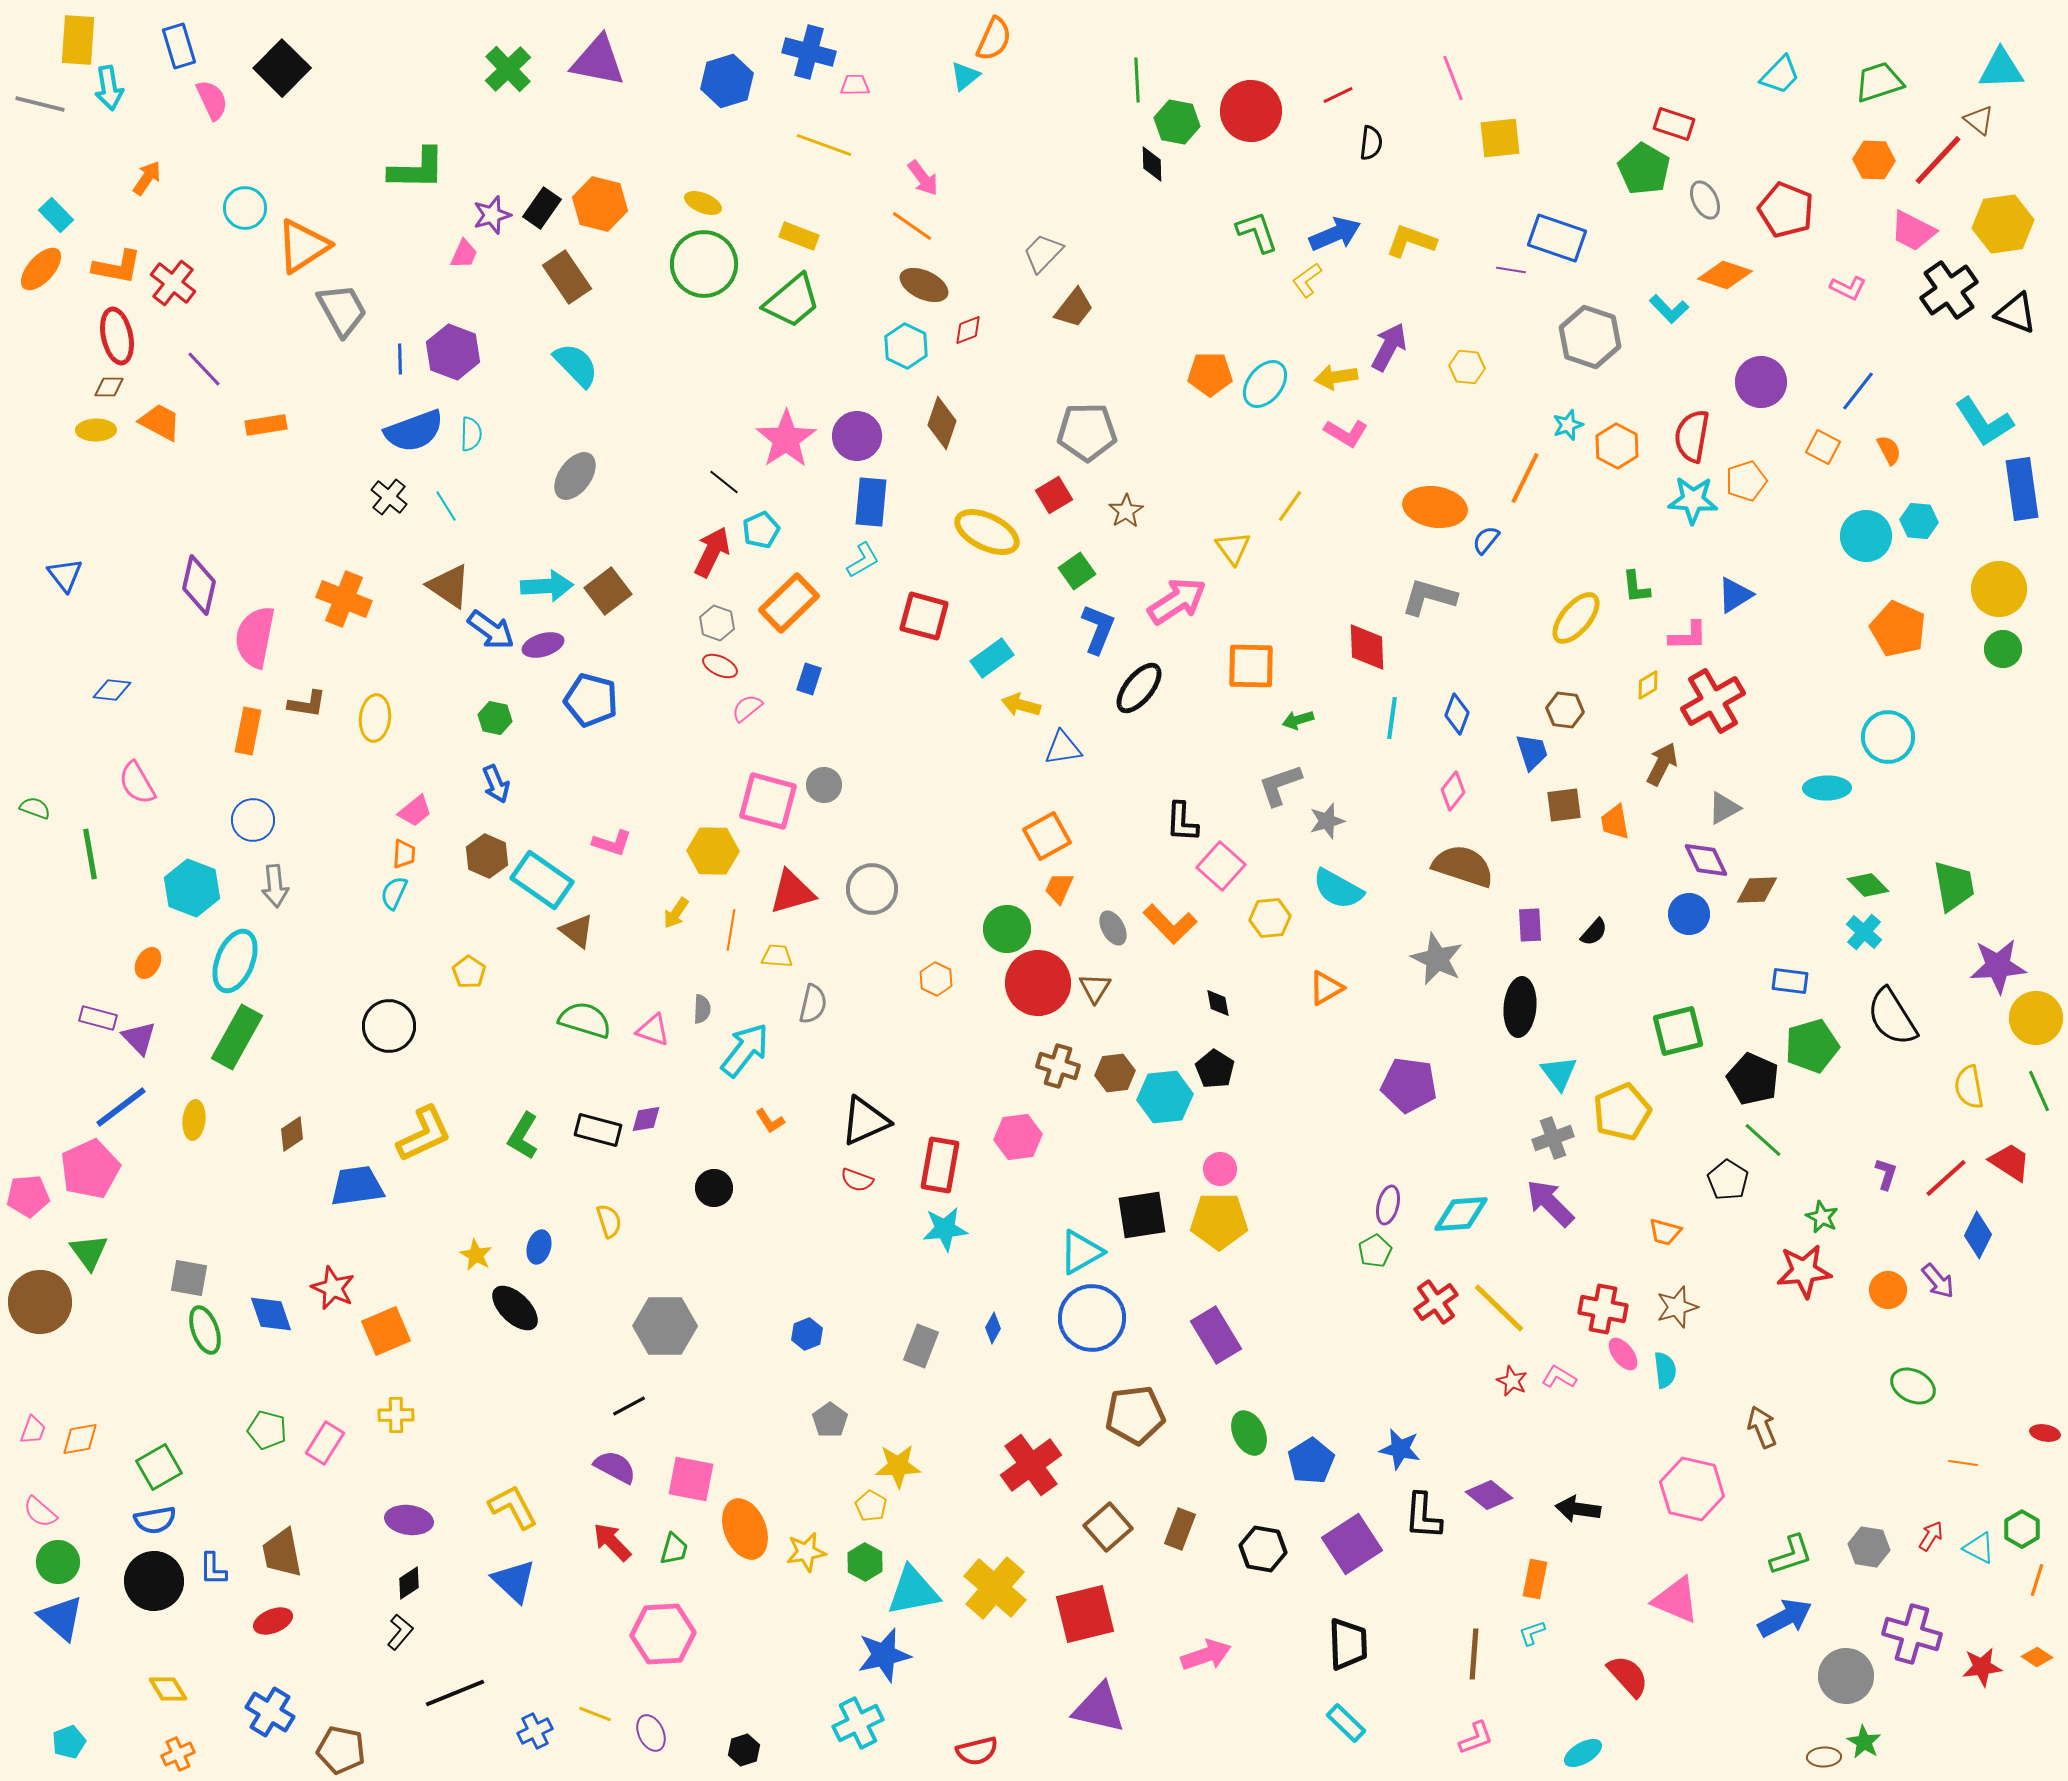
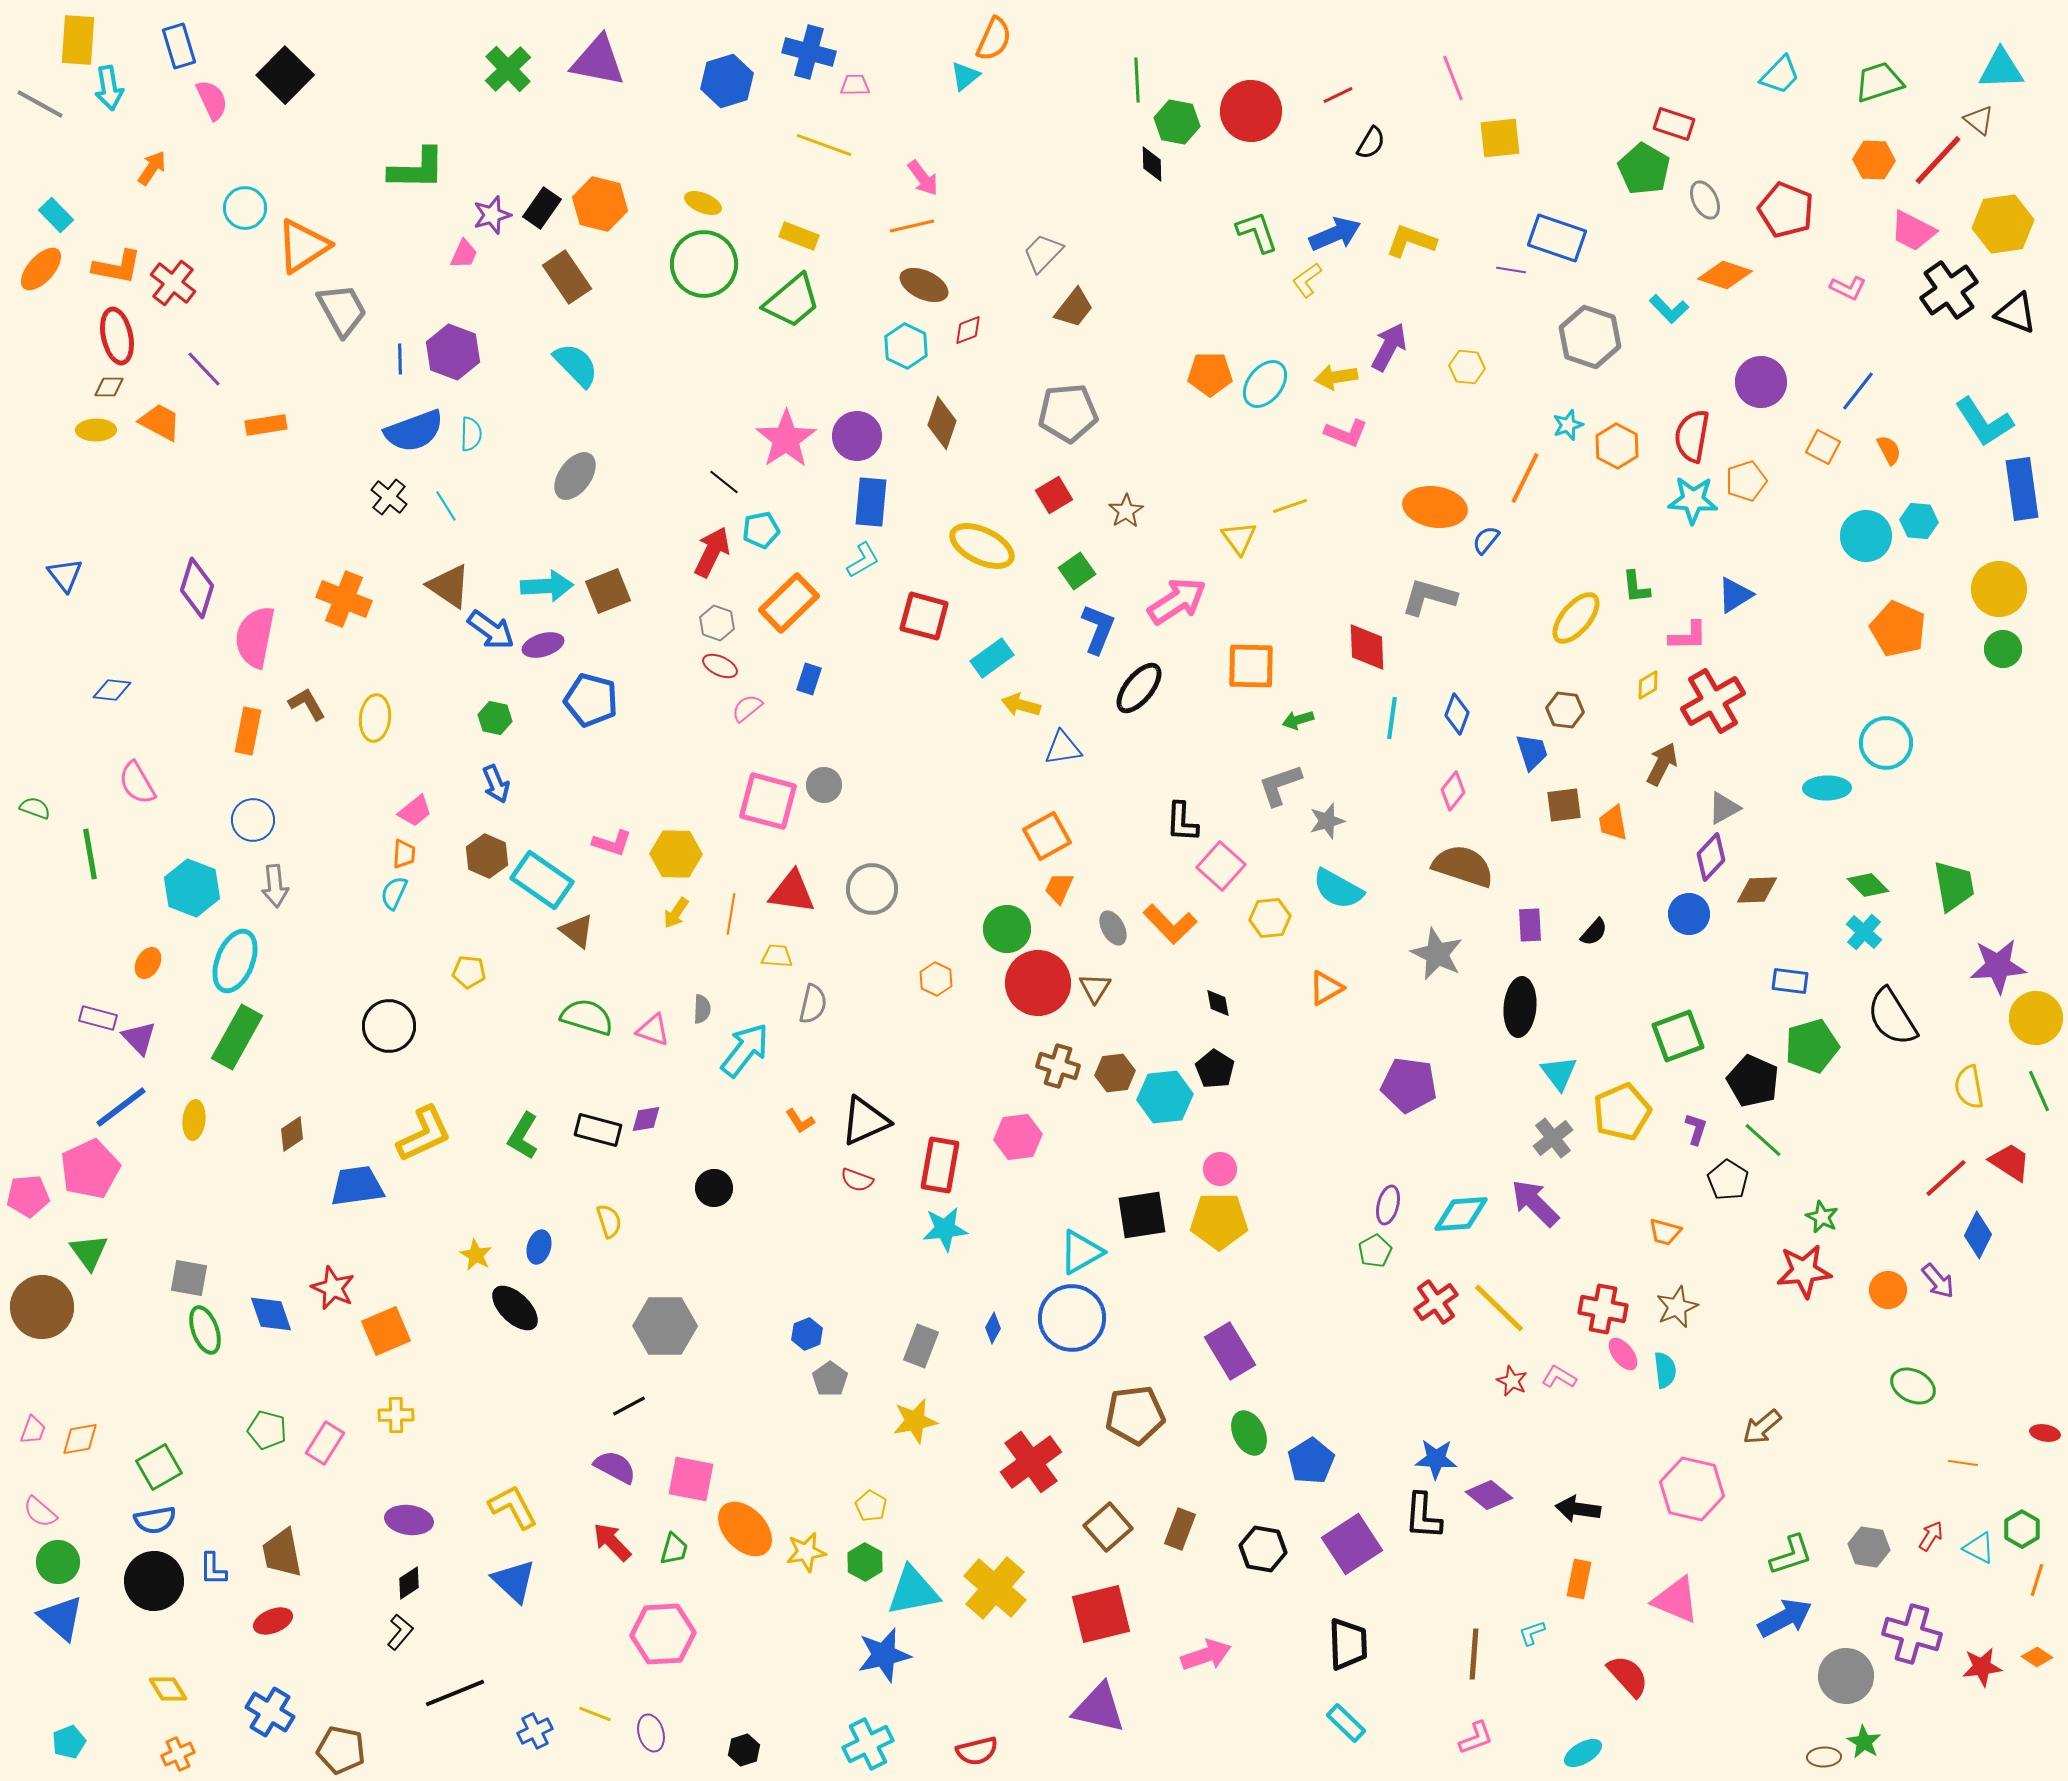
black square at (282, 68): moved 3 px right, 7 px down
gray line at (40, 104): rotated 15 degrees clockwise
black semicircle at (1371, 143): rotated 24 degrees clockwise
orange arrow at (147, 178): moved 5 px right, 10 px up
orange line at (912, 226): rotated 48 degrees counterclockwise
gray pentagon at (1087, 432): moved 19 px left, 19 px up; rotated 4 degrees counterclockwise
pink L-shape at (1346, 433): rotated 9 degrees counterclockwise
yellow line at (1290, 506): rotated 36 degrees clockwise
cyan pentagon at (761, 530): rotated 12 degrees clockwise
yellow ellipse at (987, 532): moved 5 px left, 14 px down
yellow triangle at (1233, 548): moved 6 px right, 10 px up
purple diamond at (199, 585): moved 2 px left, 3 px down; rotated 4 degrees clockwise
brown square at (608, 591): rotated 15 degrees clockwise
brown L-shape at (307, 704): rotated 129 degrees counterclockwise
cyan circle at (1888, 737): moved 2 px left, 6 px down
orange trapezoid at (1615, 822): moved 2 px left, 1 px down
yellow hexagon at (713, 851): moved 37 px left, 3 px down
purple diamond at (1706, 860): moved 5 px right, 3 px up; rotated 69 degrees clockwise
red triangle at (792, 892): rotated 24 degrees clockwise
orange line at (731, 930): moved 16 px up
gray star at (1437, 959): moved 5 px up
yellow pentagon at (469, 972): rotated 28 degrees counterclockwise
green semicircle at (585, 1020): moved 2 px right, 3 px up
green square at (1678, 1031): moved 5 px down; rotated 6 degrees counterclockwise
black pentagon at (1753, 1079): moved 2 px down
orange L-shape at (770, 1121): moved 30 px right
gray cross at (1553, 1138): rotated 18 degrees counterclockwise
purple L-shape at (1886, 1174): moved 190 px left, 45 px up
purple arrow at (1550, 1203): moved 15 px left
brown circle at (40, 1302): moved 2 px right, 5 px down
brown star at (1677, 1307): rotated 6 degrees counterclockwise
blue circle at (1092, 1318): moved 20 px left
purple rectangle at (1216, 1335): moved 14 px right, 16 px down
gray pentagon at (830, 1420): moved 41 px up
brown arrow at (1762, 1427): rotated 108 degrees counterclockwise
blue star at (1400, 1449): moved 36 px right, 10 px down; rotated 9 degrees counterclockwise
red cross at (1031, 1465): moved 3 px up
yellow star at (898, 1466): moved 17 px right, 45 px up; rotated 9 degrees counterclockwise
orange ellipse at (745, 1529): rotated 22 degrees counterclockwise
orange rectangle at (1535, 1579): moved 44 px right
red square at (1085, 1614): moved 16 px right
cyan cross at (858, 1723): moved 10 px right, 21 px down
purple ellipse at (651, 1733): rotated 9 degrees clockwise
